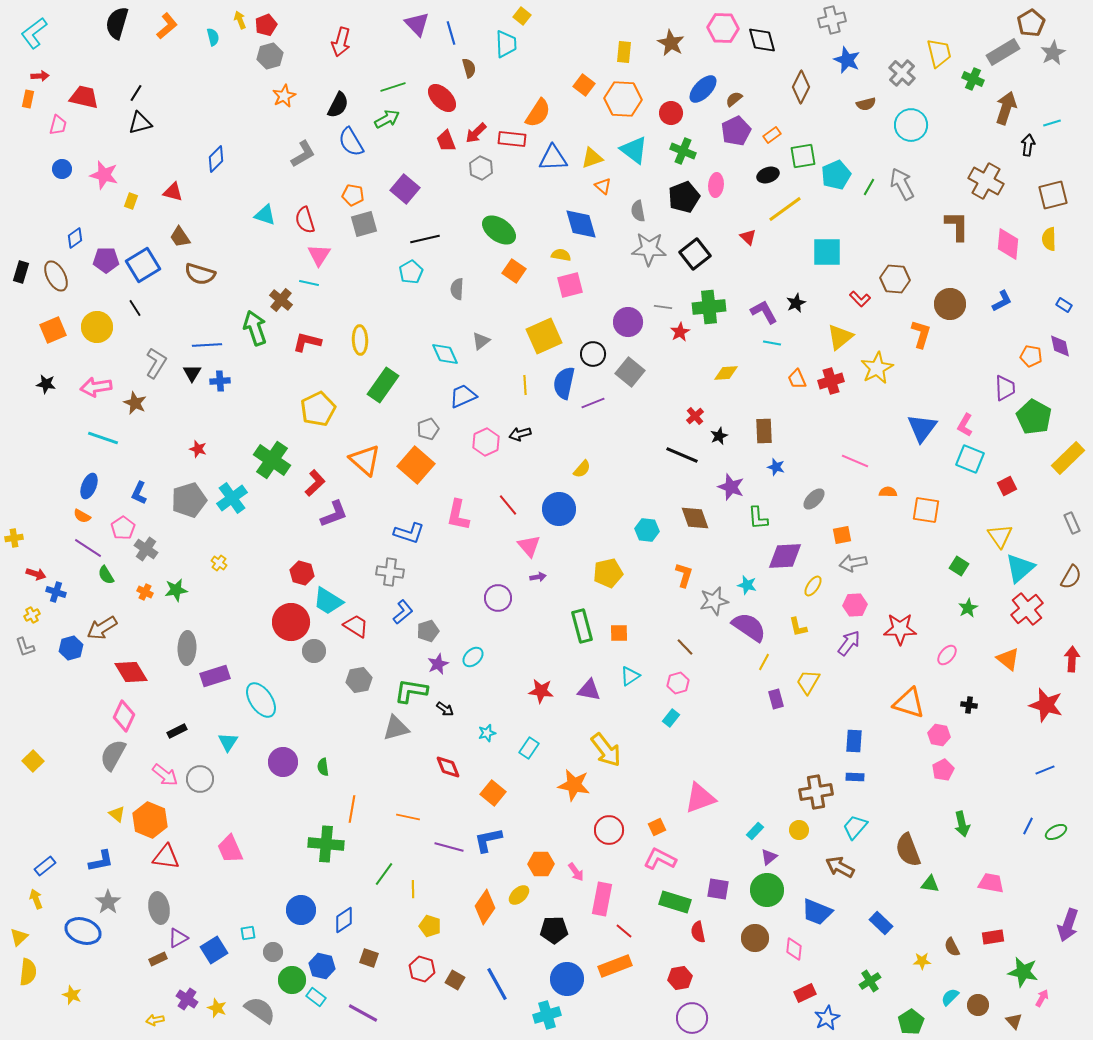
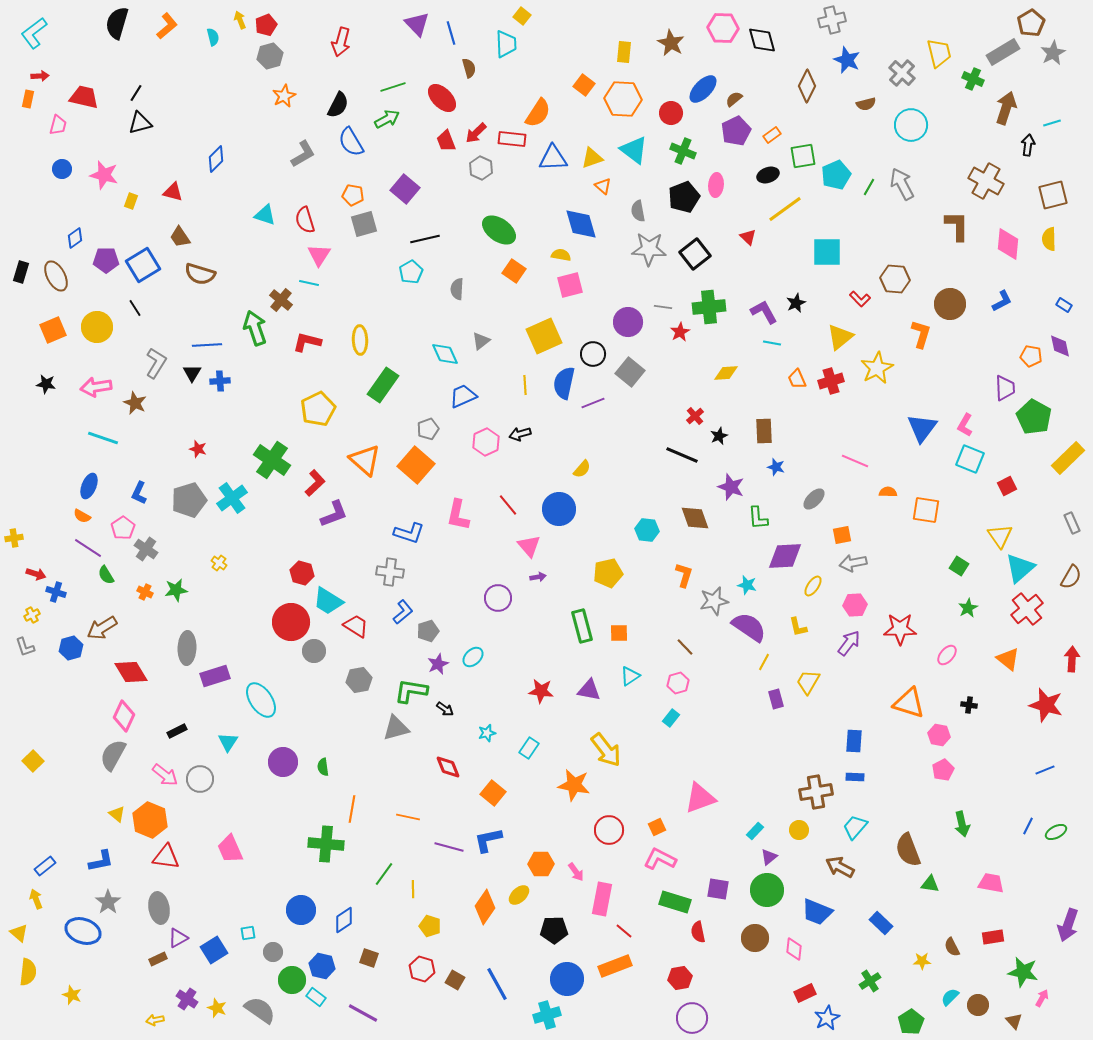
brown diamond at (801, 87): moved 6 px right, 1 px up
yellow triangle at (19, 937): moved 4 px up; rotated 36 degrees counterclockwise
